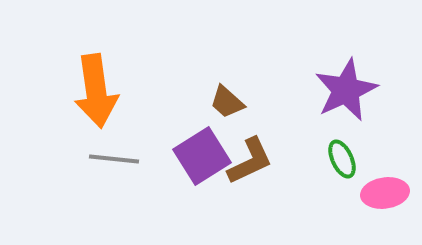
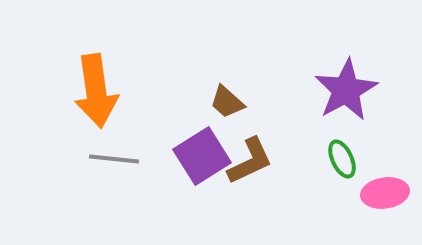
purple star: rotated 4 degrees counterclockwise
